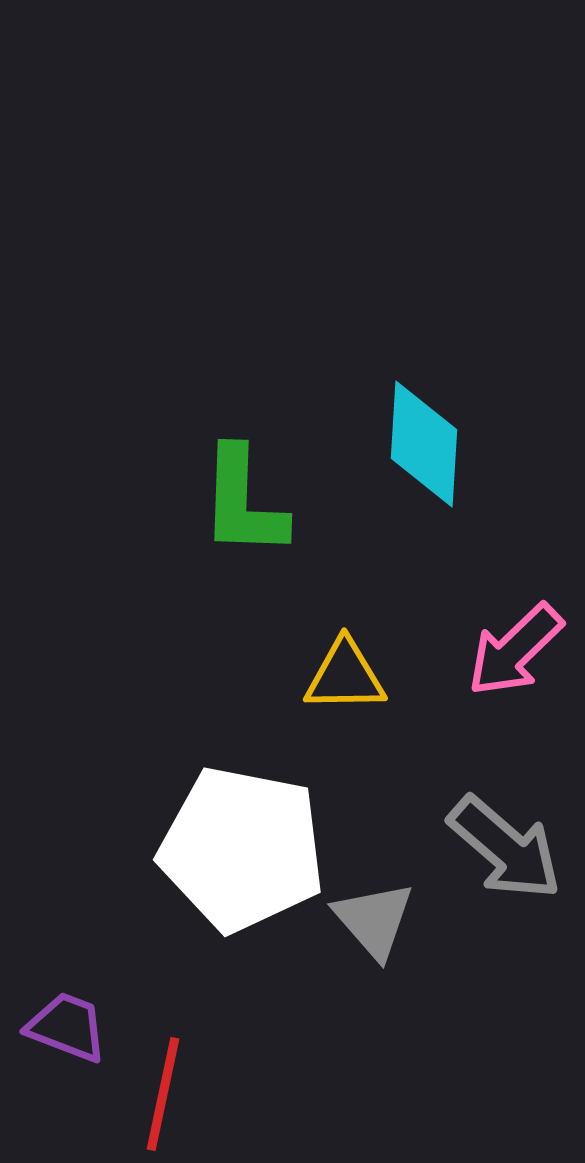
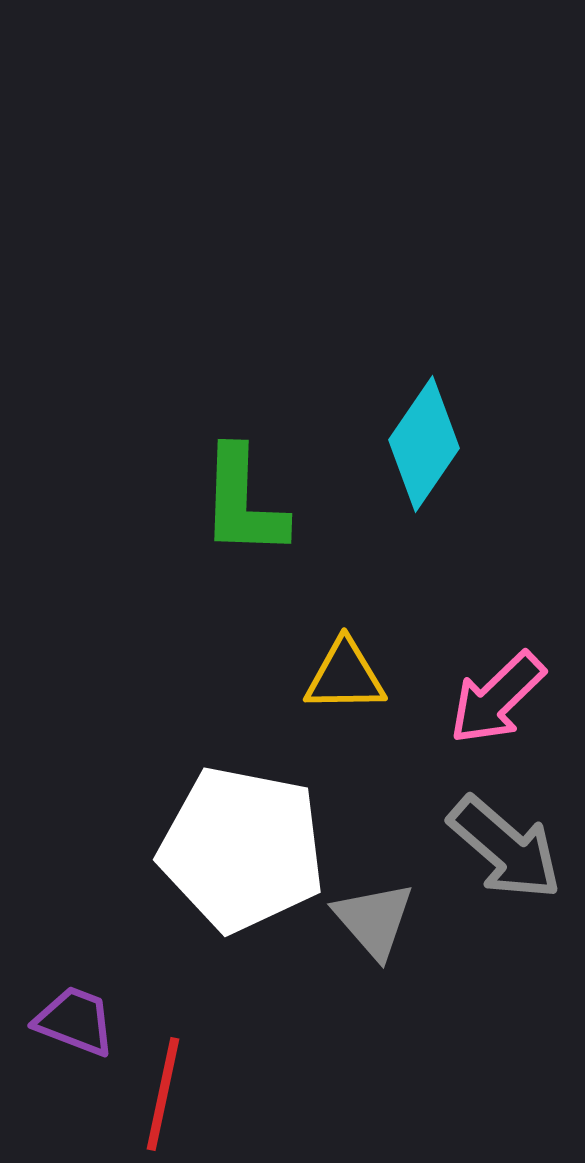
cyan diamond: rotated 31 degrees clockwise
pink arrow: moved 18 px left, 48 px down
purple trapezoid: moved 8 px right, 6 px up
